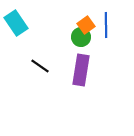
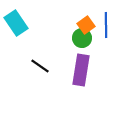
green circle: moved 1 px right, 1 px down
